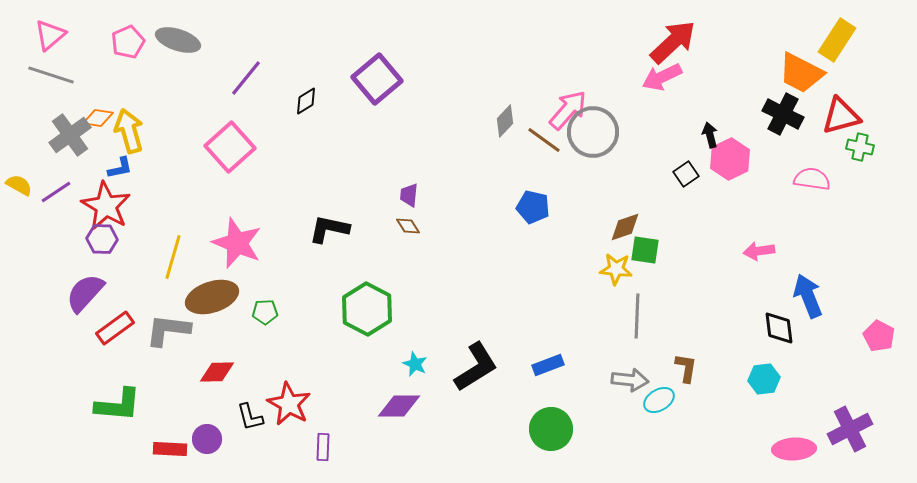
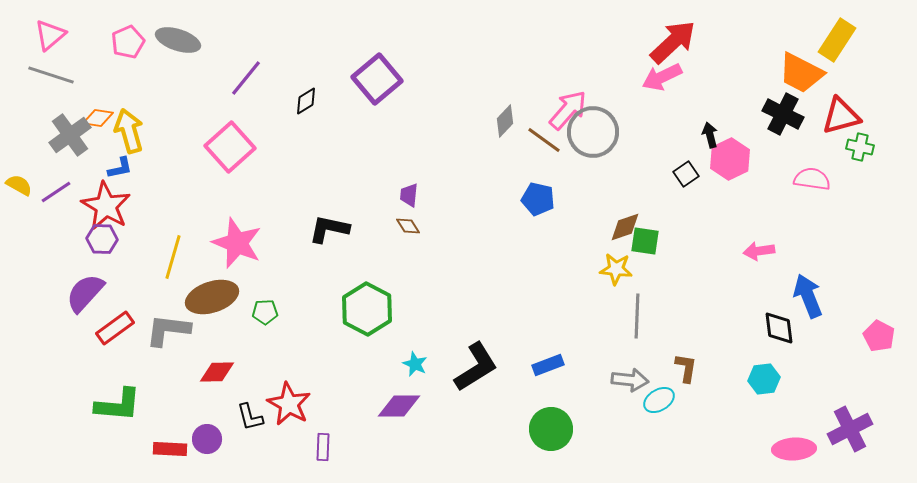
blue pentagon at (533, 207): moved 5 px right, 8 px up
green square at (645, 250): moved 9 px up
